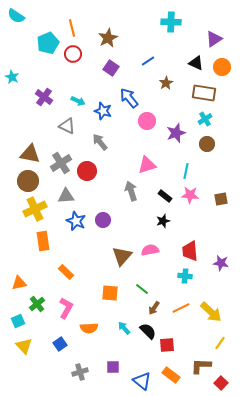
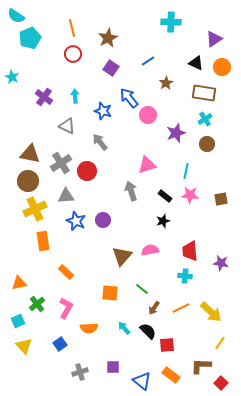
cyan pentagon at (48, 43): moved 18 px left, 5 px up
cyan arrow at (78, 101): moved 3 px left, 5 px up; rotated 120 degrees counterclockwise
pink circle at (147, 121): moved 1 px right, 6 px up
